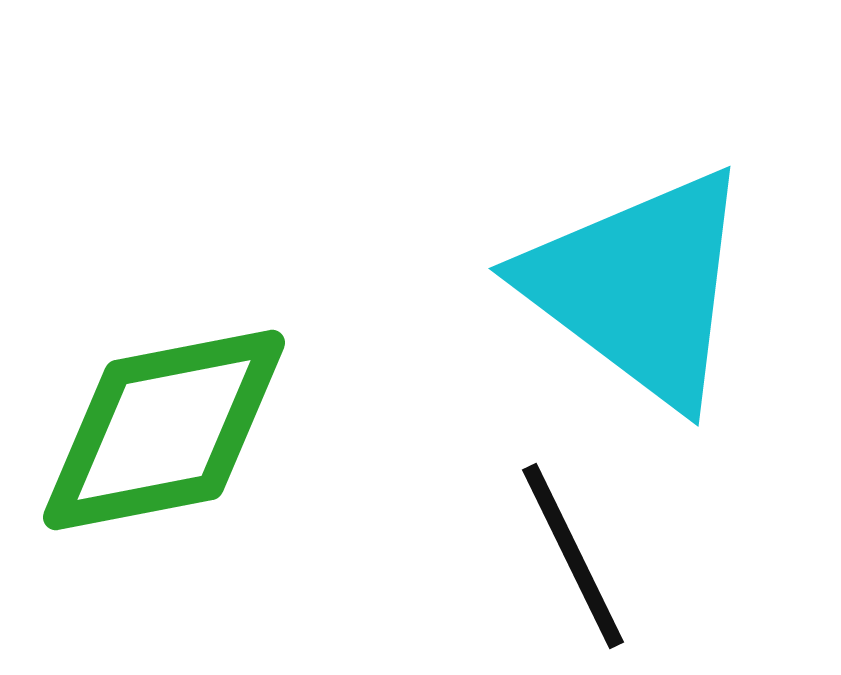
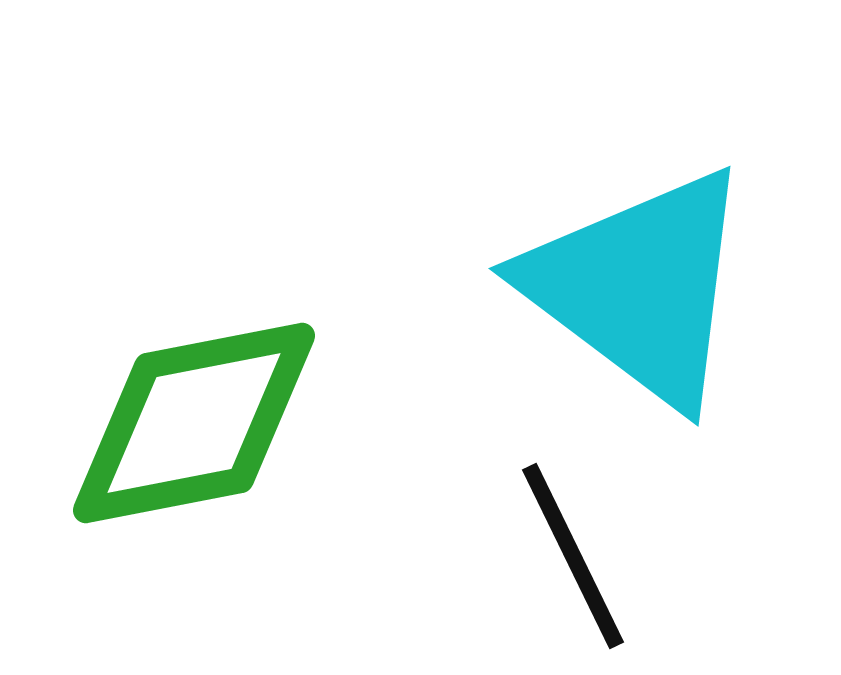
green diamond: moved 30 px right, 7 px up
